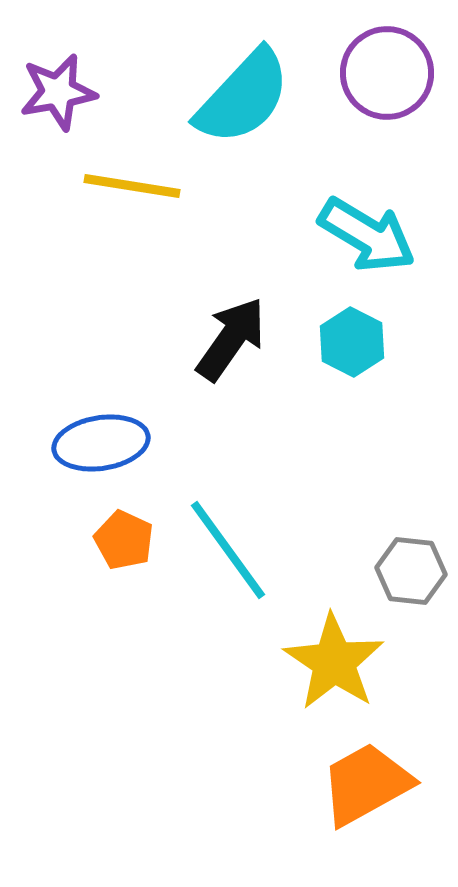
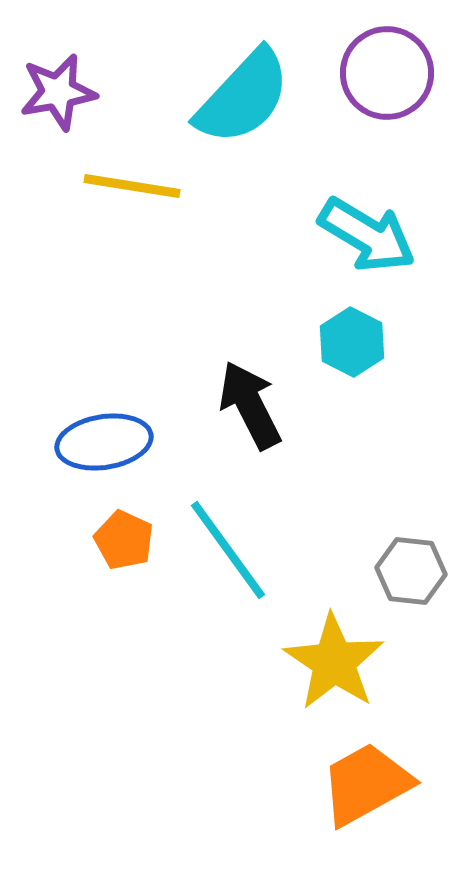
black arrow: moved 19 px right, 66 px down; rotated 62 degrees counterclockwise
blue ellipse: moved 3 px right, 1 px up
